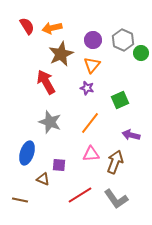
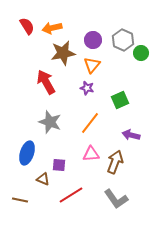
brown star: moved 2 px right, 1 px up; rotated 15 degrees clockwise
red line: moved 9 px left
